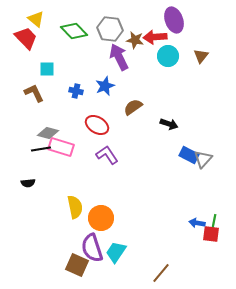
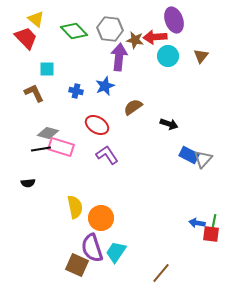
purple arrow: rotated 32 degrees clockwise
